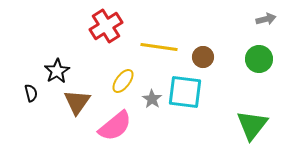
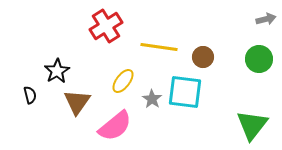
black semicircle: moved 1 px left, 2 px down
